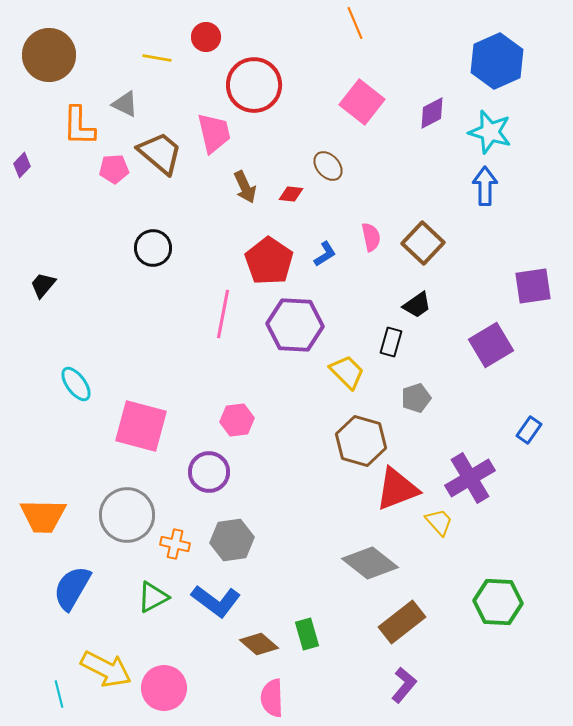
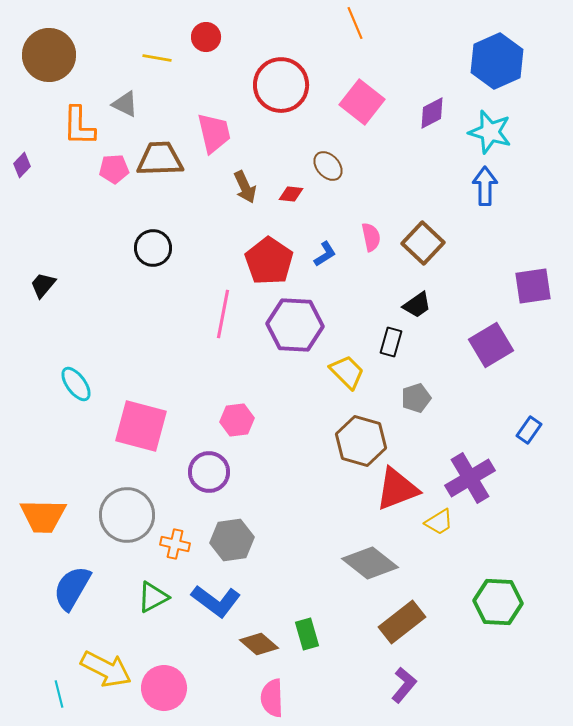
red circle at (254, 85): moved 27 px right
brown trapezoid at (160, 153): moved 6 px down; rotated 42 degrees counterclockwise
yellow trapezoid at (439, 522): rotated 100 degrees clockwise
